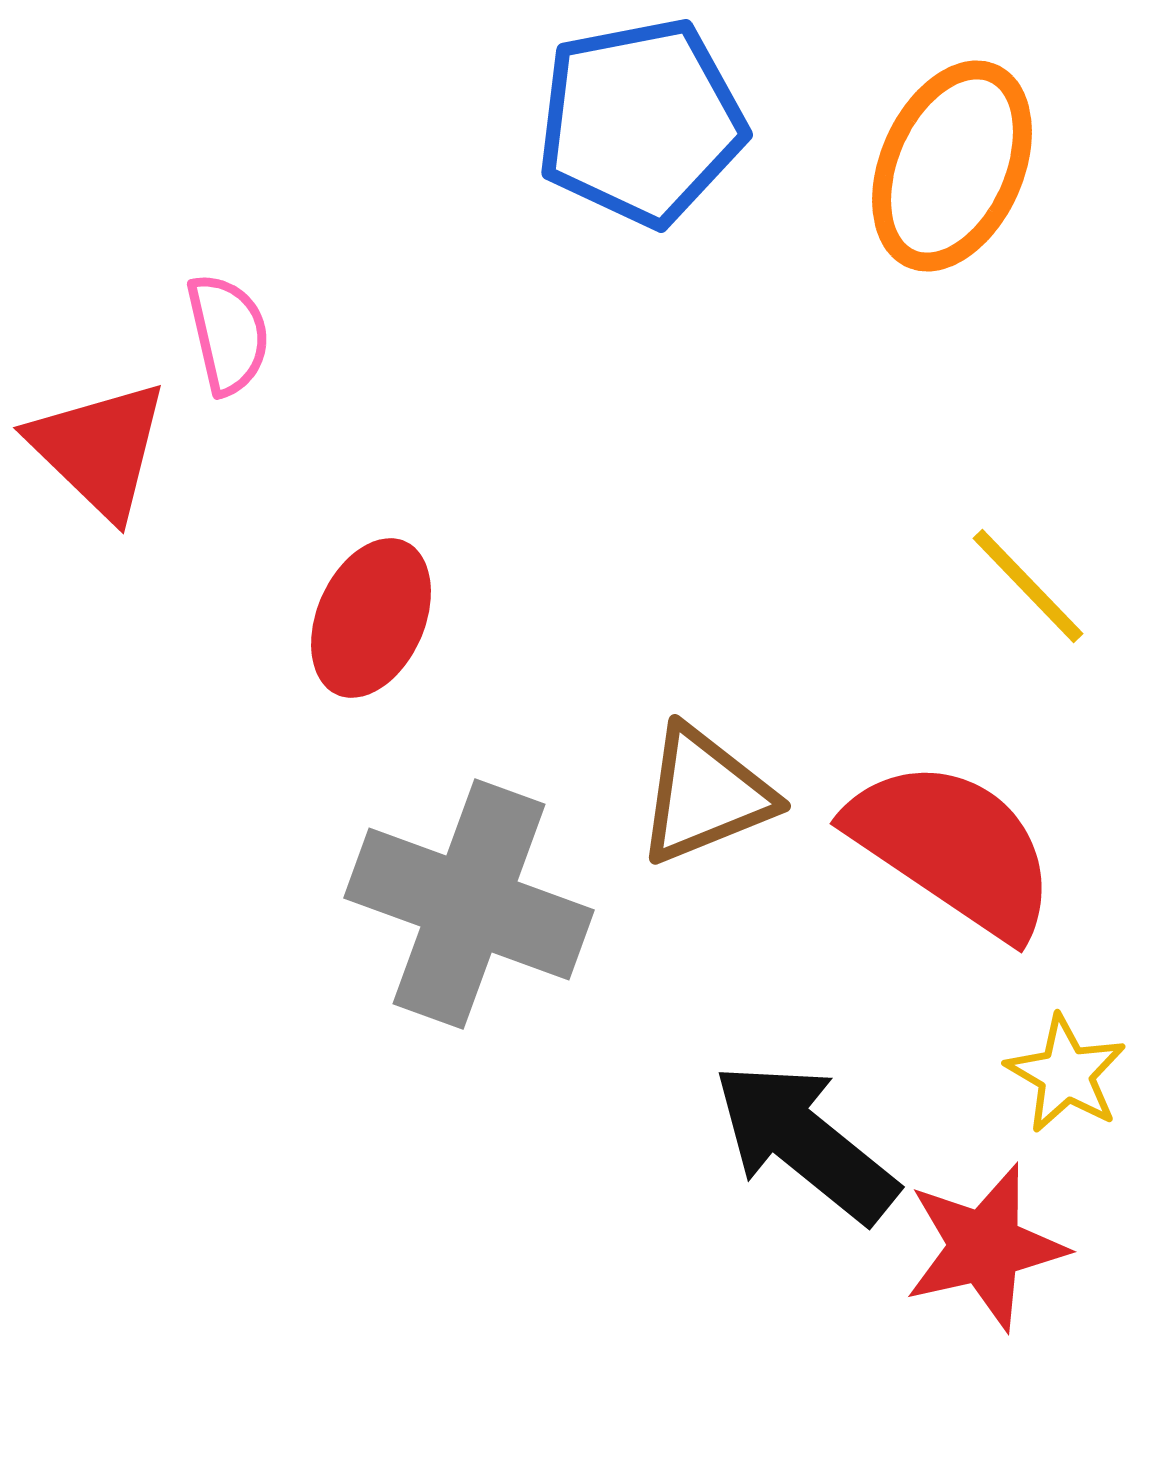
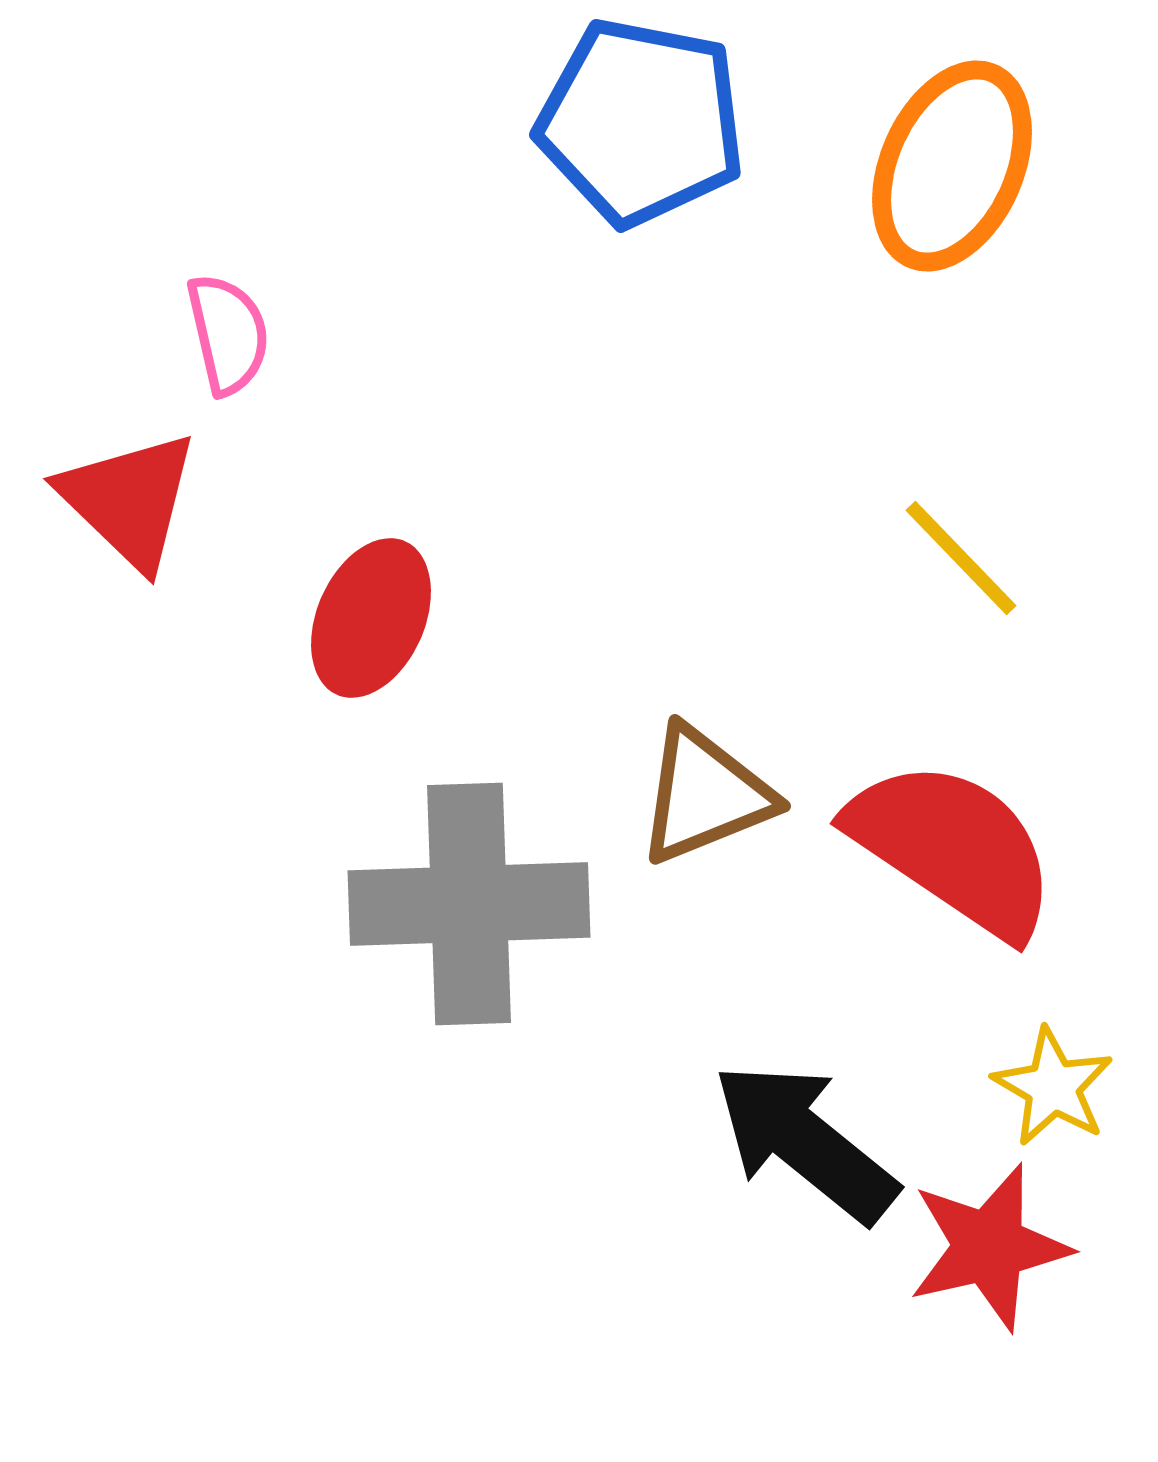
blue pentagon: rotated 22 degrees clockwise
red triangle: moved 30 px right, 51 px down
yellow line: moved 67 px left, 28 px up
gray cross: rotated 22 degrees counterclockwise
yellow star: moved 13 px left, 13 px down
red star: moved 4 px right
